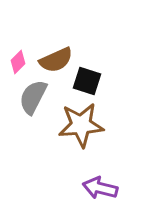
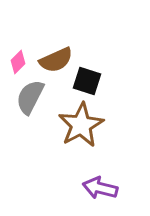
gray semicircle: moved 3 px left
brown star: rotated 24 degrees counterclockwise
